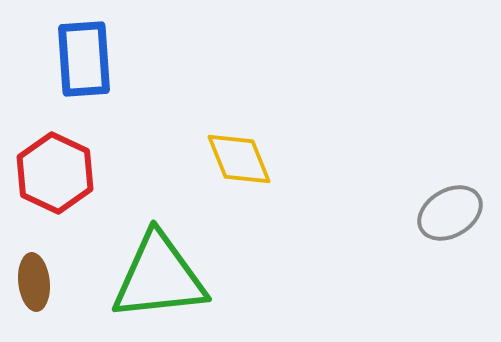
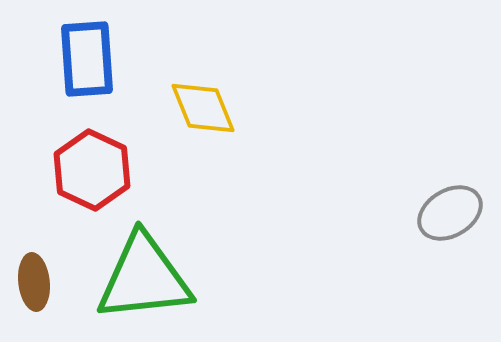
blue rectangle: moved 3 px right
yellow diamond: moved 36 px left, 51 px up
red hexagon: moved 37 px right, 3 px up
green triangle: moved 15 px left, 1 px down
